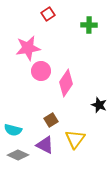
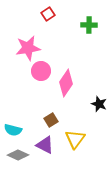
black star: moved 1 px up
